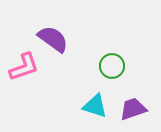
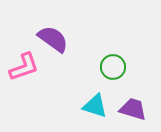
green circle: moved 1 px right, 1 px down
purple trapezoid: rotated 36 degrees clockwise
